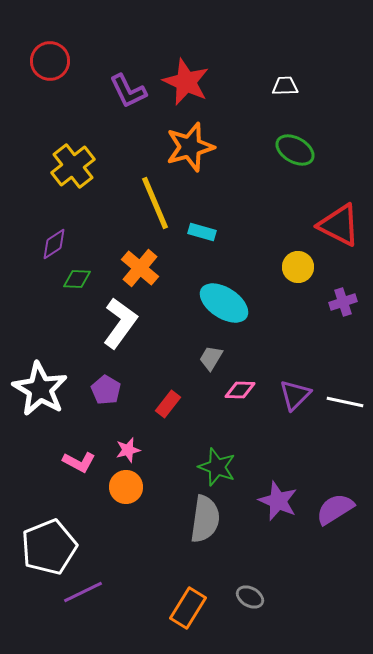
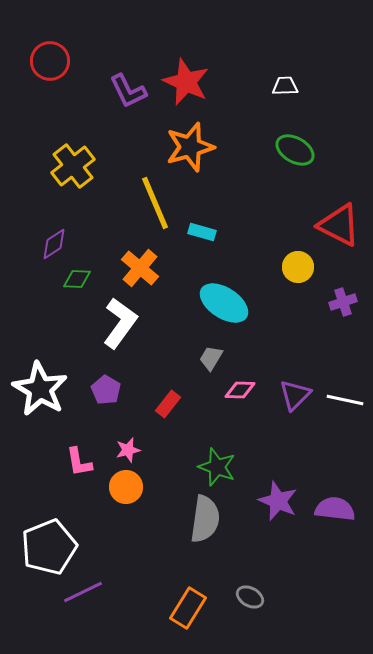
white line: moved 2 px up
pink L-shape: rotated 52 degrees clockwise
purple semicircle: rotated 39 degrees clockwise
